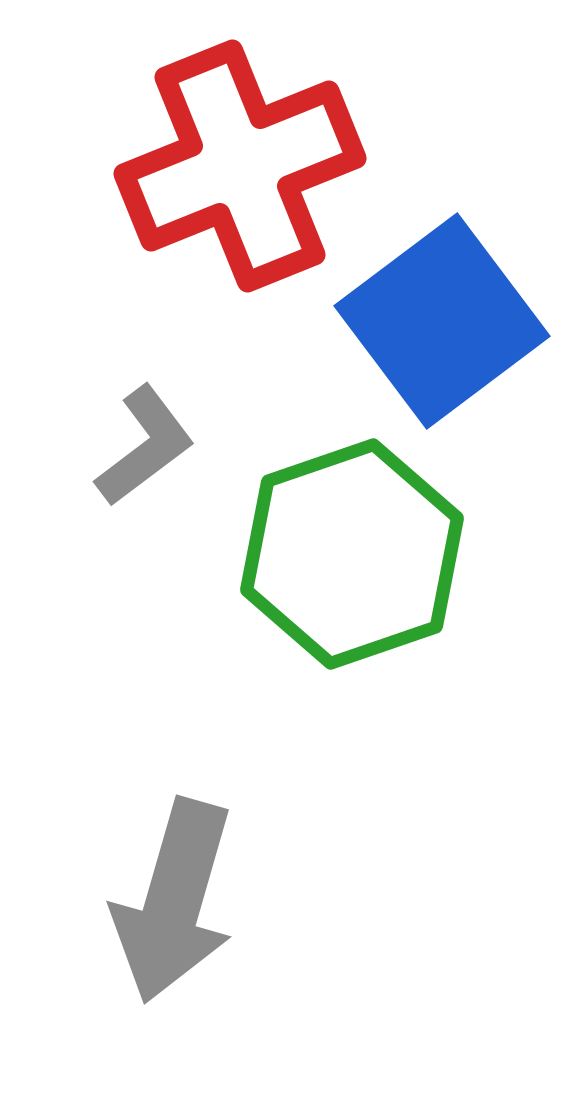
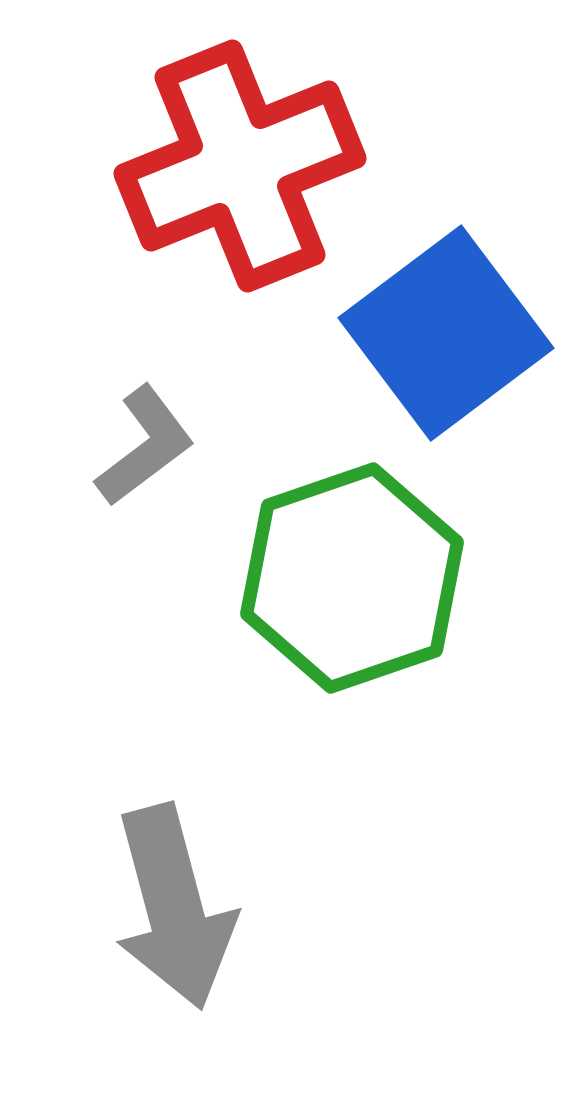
blue square: moved 4 px right, 12 px down
green hexagon: moved 24 px down
gray arrow: moved 6 px down; rotated 31 degrees counterclockwise
